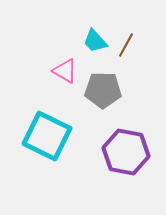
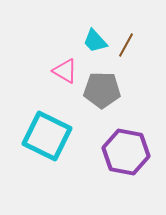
gray pentagon: moved 1 px left
